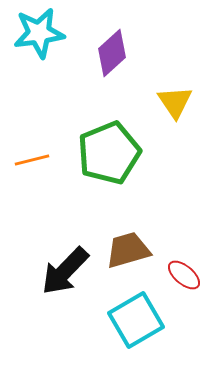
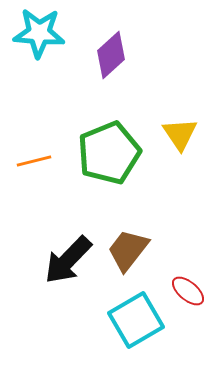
cyan star: rotated 12 degrees clockwise
purple diamond: moved 1 px left, 2 px down
yellow triangle: moved 5 px right, 32 px down
orange line: moved 2 px right, 1 px down
brown trapezoid: rotated 36 degrees counterclockwise
black arrow: moved 3 px right, 11 px up
red ellipse: moved 4 px right, 16 px down
